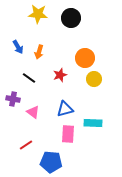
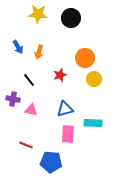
black line: moved 2 px down; rotated 16 degrees clockwise
pink triangle: moved 2 px left, 2 px up; rotated 24 degrees counterclockwise
red line: rotated 56 degrees clockwise
